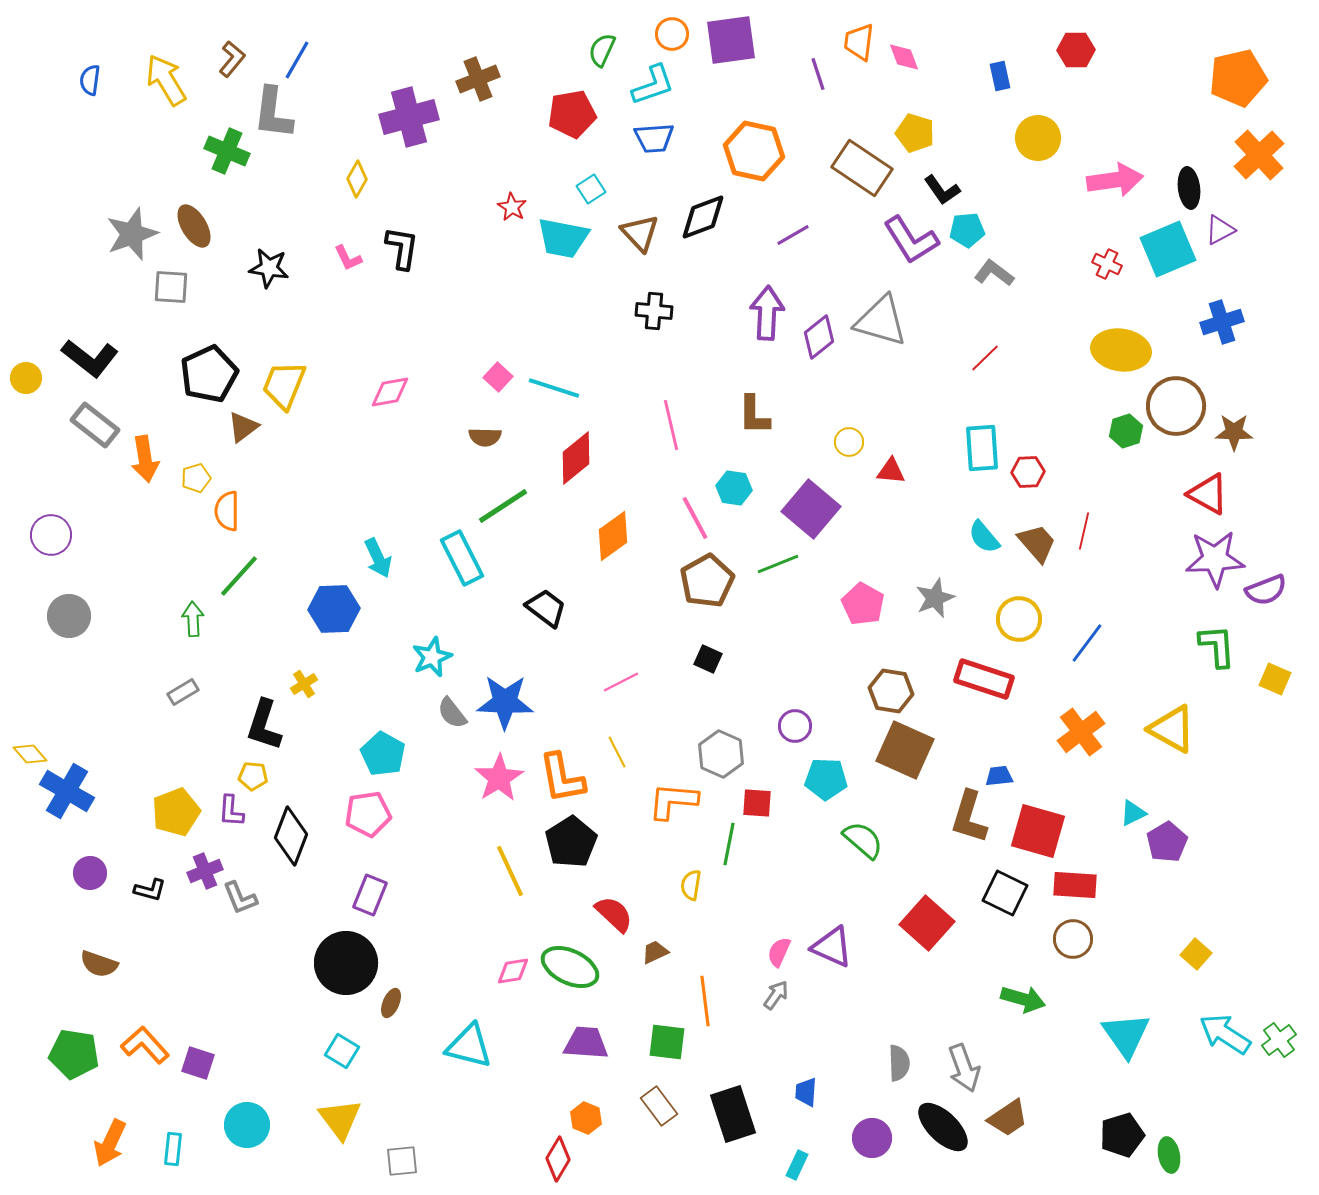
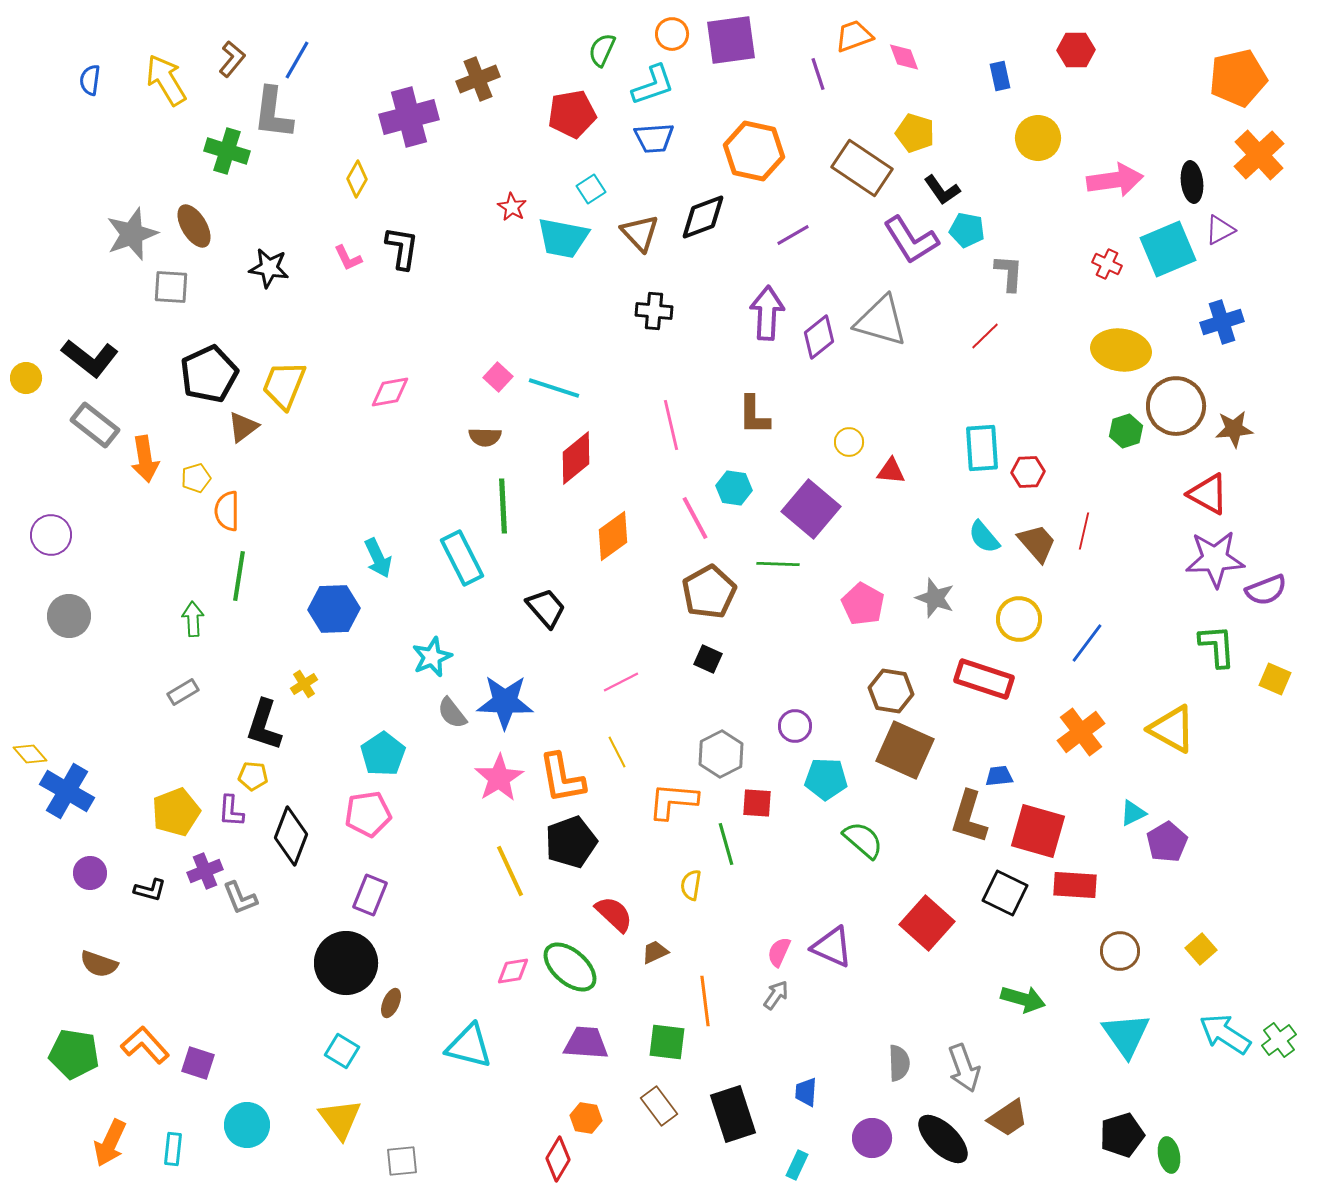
orange trapezoid at (859, 42): moved 5 px left, 6 px up; rotated 63 degrees clockwise
green cross at (227, 151): rotated 6 degrees counterclockwise
black ellipse at (1189, 188): moved 3 px right, 6 px up
cyan pentagon at (967, 230): rotated 16 degrees clockwise
gray L-shape at (994, 273): moved 15 px right; rotated 57 degrees clockwise
red line at (985, 358): moved 22 px up
brown star at (1234, 432): moved 3 px up; rotated 6 degrees counterclockwise
green line at (503, 506): rotated 60 degrees counterclockwise
green line at (778, 564): rotated 24 degrees clockwise
green line at (239, 576): rotated 33 degrees counterclockwise
brown pentagon at (707, 581): moved 2 px right, 11 px down
gray star at (935, 598): rotated 30 degrees counterclockwise
black trapezoid at (546, 608): rotated 12 degrees clockwise
cyan pentagon at (383, 754): rotated 9 degrees clockwise
gray hexagon at (721, 754): rotated 9 degrees clockwise
black pentagon at (571, 842): rotated 12 degrees clockwise
green line at (729, 844): moved 3 px left; rotated 27 degrees counterclockwise
brown circle at (1073, 939): moved 47 px right, 12 px down
yellow square at (1196, 954): moved 5 px right, 5 px up; rotated 8 degrees clockwise
green ellipse at (570, 967): rotated 16 degrees clockwise
orange hexagon at (586, 1118): rotated 12 degrees counterclockwise
black ellipse at (943, 1127): moved 12 px down
